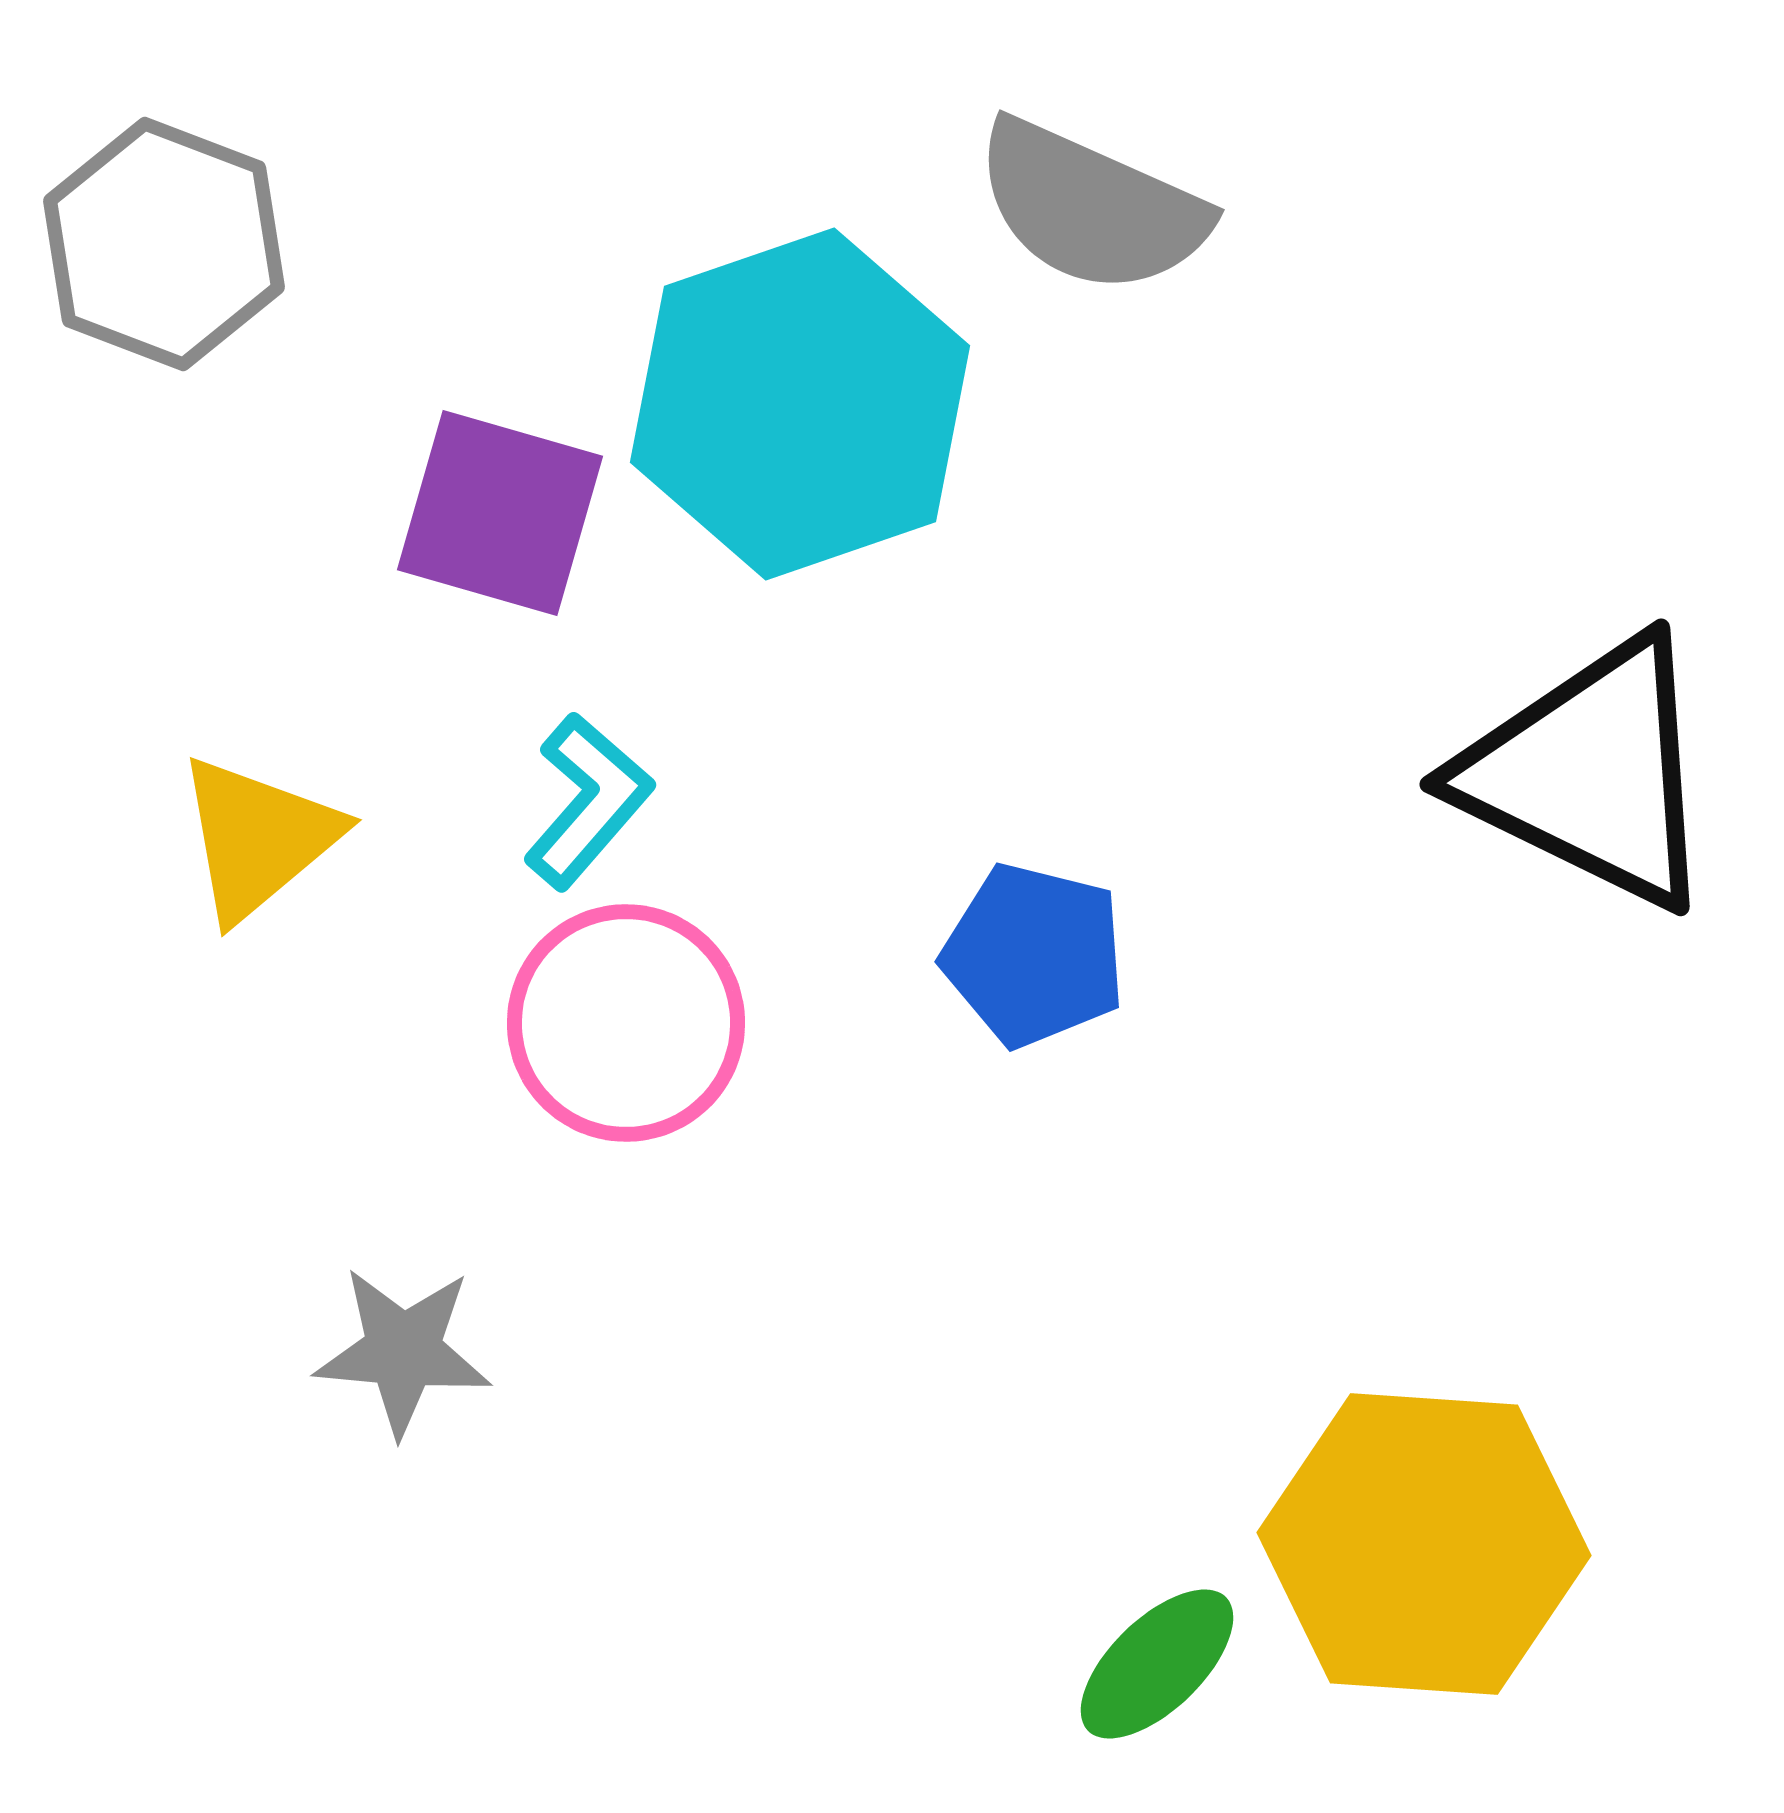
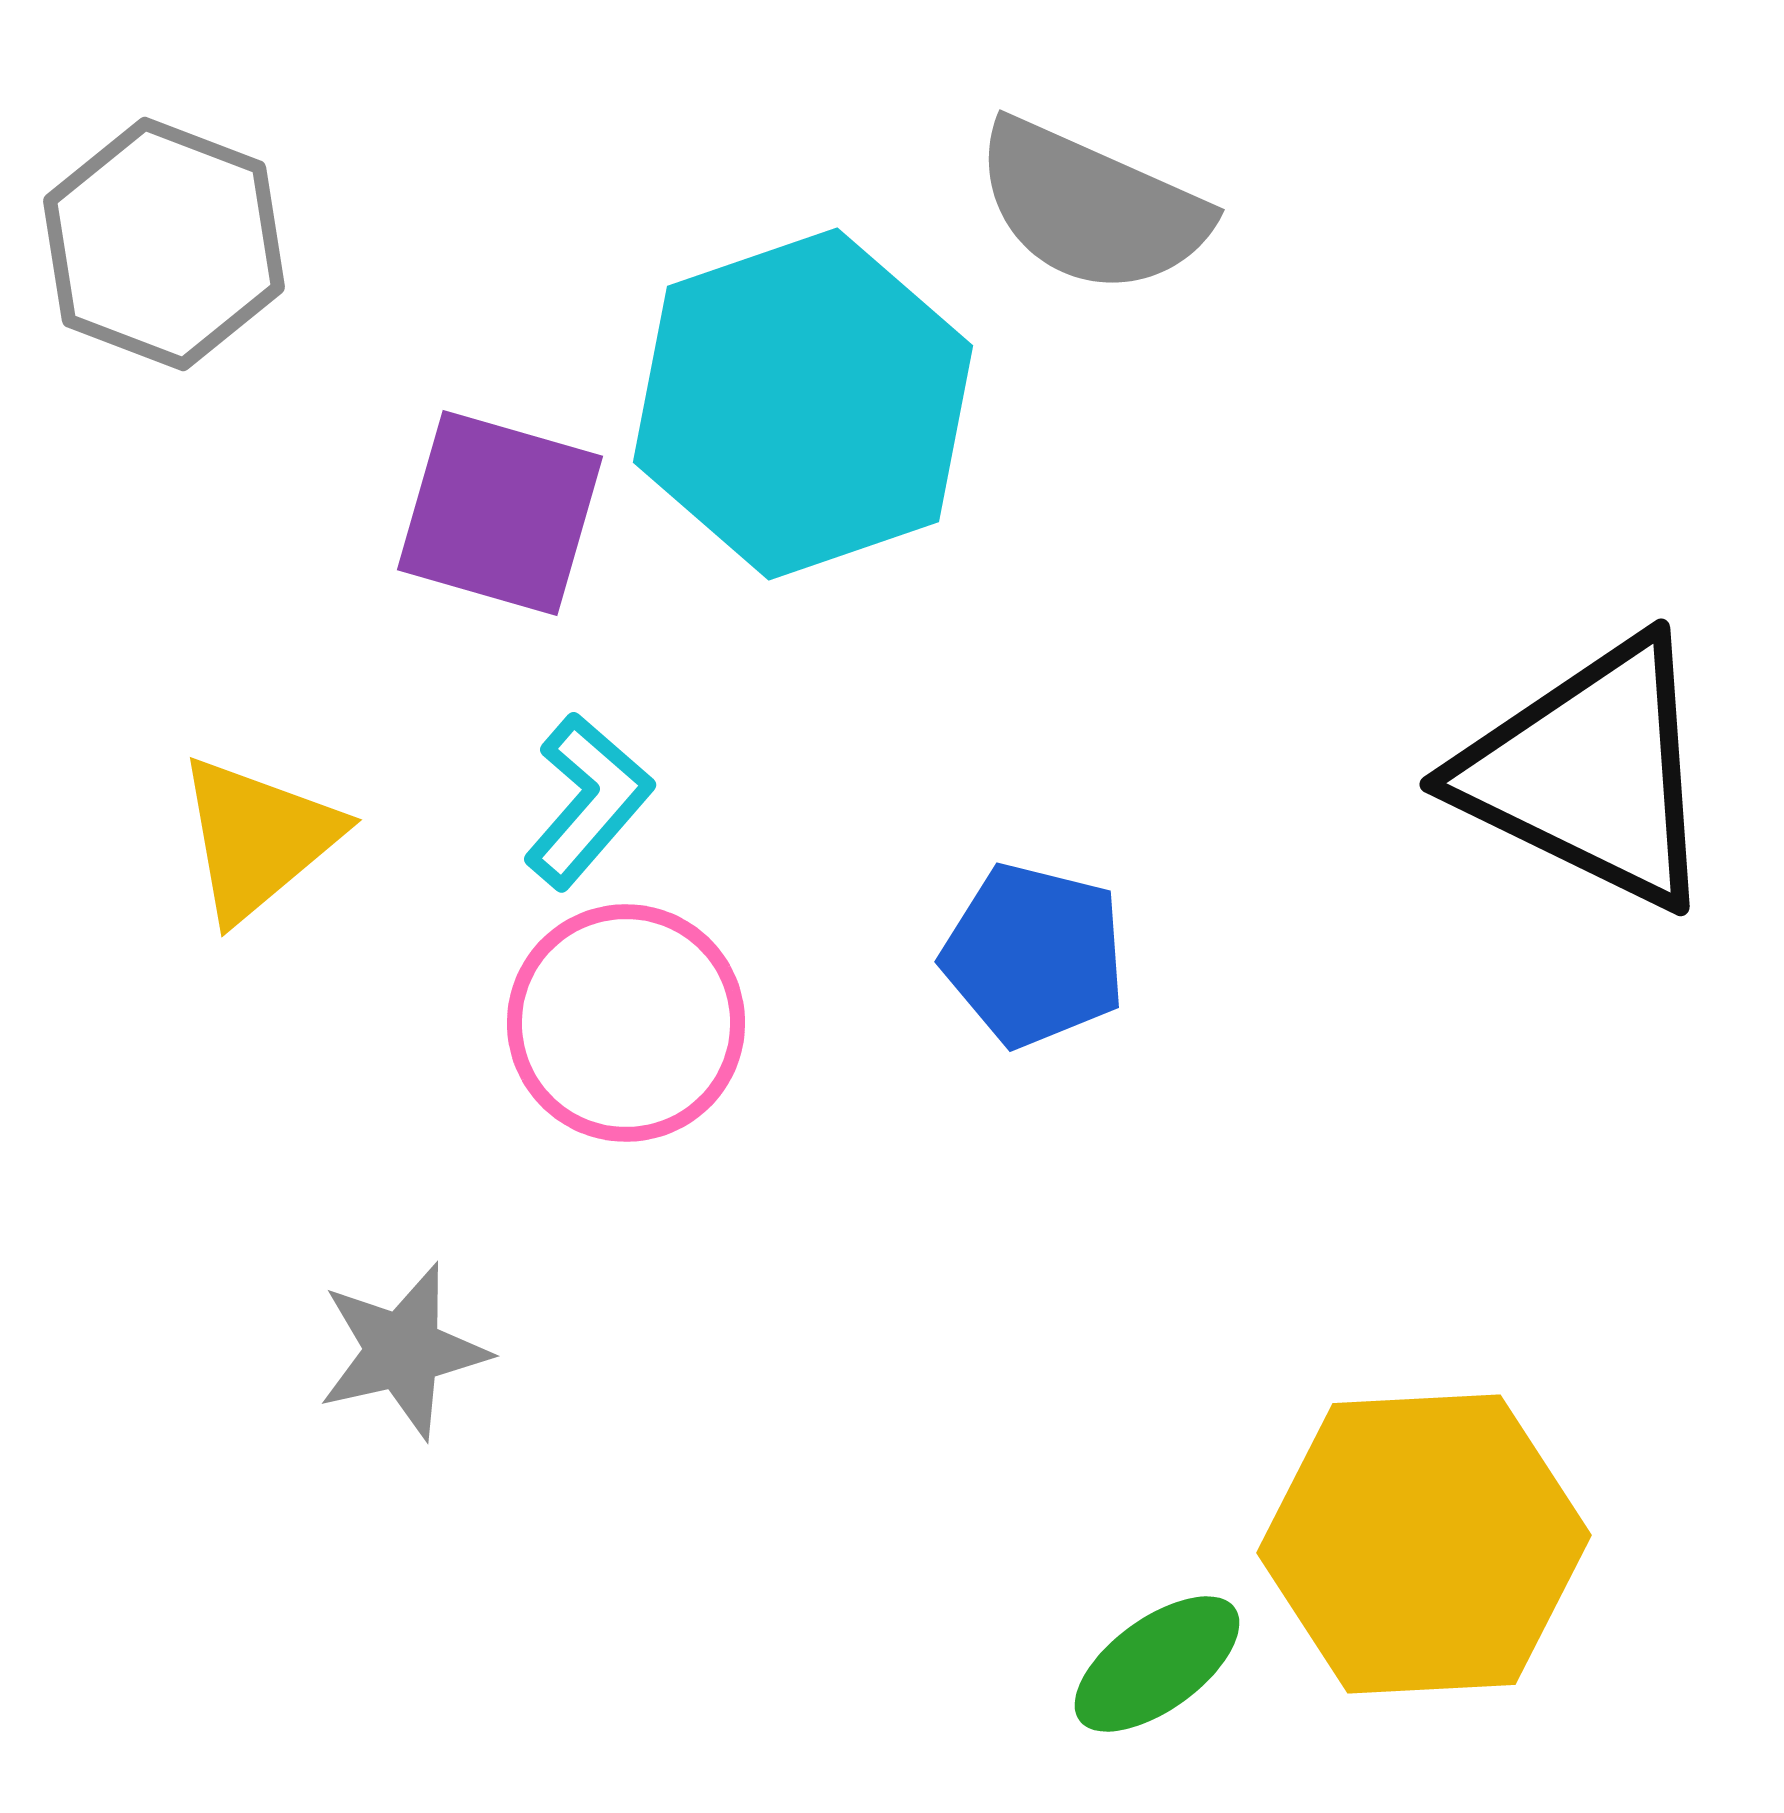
cyan hexagon: moved 3 px right
gray star: rotated 18 degrees counterclockwise
yellow hexagon: rotated 7 degrees counterclockwise
green ellipse: rotated 8 degrees clockwise
